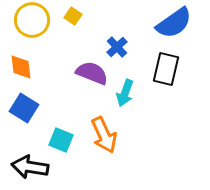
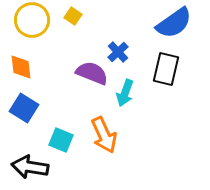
blue cross: moved 1 px right, 5 px down
